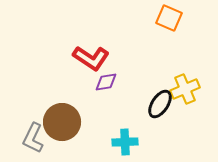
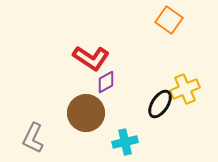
orange square: moved 2 px down; rotated 12 degrees clockwise
purple diamond: rotated 20 degrees counterclockwise
brown circle: moved 24 px right, 9 px up
cyan cross: rotated 10 degrees counterclockwise
